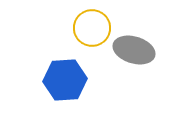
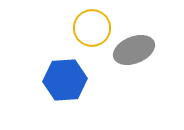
gray ellipse: rotated 39 degrees counterclockwise
